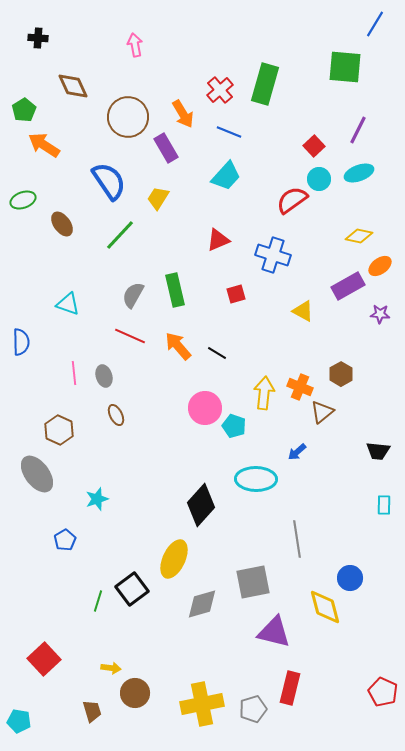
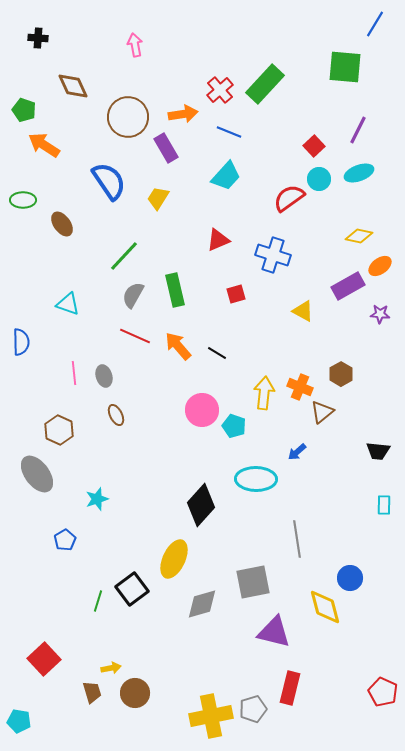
green rectangle at (265, 84): rotated 27 degrees clockwise
green pentagon at (24, 110): rotated 20 degrees counterclockwise
orange arrow at (183, 114): rotated 68 degrees counterclockwise
green ellipse at (23, 200): rotated 20 degrees clockwise
red semicircle at (292, 200): moved 3 px left, 2 px up
green line at (120, 235): moved 4 px right, 21 px down
red line at (130, 336): moved 5 px right
pink circle at (205, 408): moved 3 px left, 2 px down
yellow arrow at (111, 668): rotated 18 degrees counterclockwise
yellow cross at (202, 704): moved 9 px right, 12 px down
brown trapezoid at (92, 711): moved 19 px up
